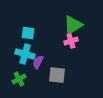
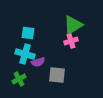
purple semicircle: rotated 136 degrees counterclockwise
